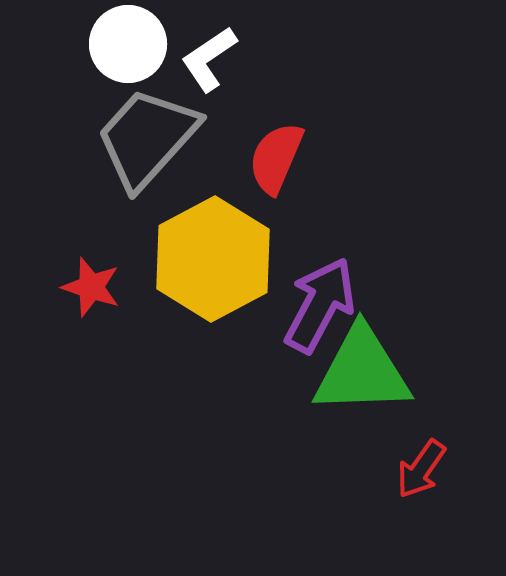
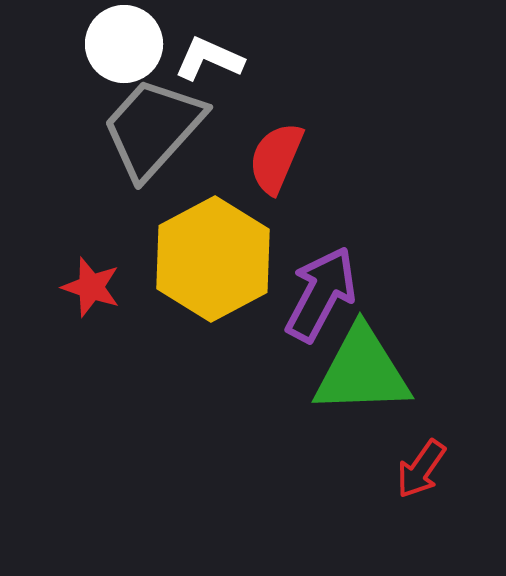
white circle: moved 4 px left
white L-shape: rotated 58 degrees clockwise
gray trapezoid: moved 6 px right, 10 px up
purple arrow: moved 1 px right, 11 px up
